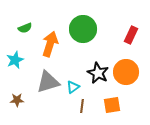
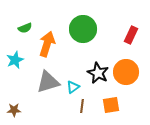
orange arrow: moved 3 px left
brown star: moved 3 px left, 10 px down
orange square: moved 1 px left
